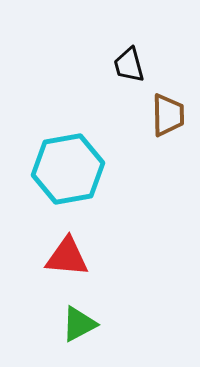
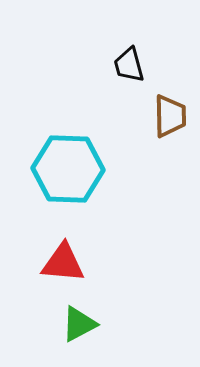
brown trapezoid: moved 2 px right, 1 px down
cyan hexagon: rotated 12 degrees clockwise
red triangle: moved 4 px left, 6 px down
